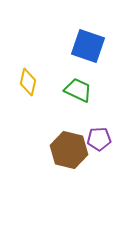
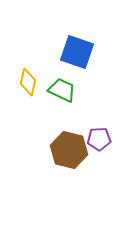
blue square: moved 11 px left, 6 px down
green trapezoid: moved 16 px left
